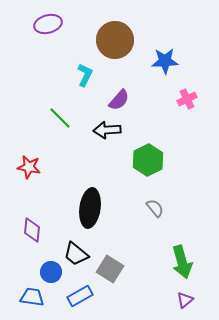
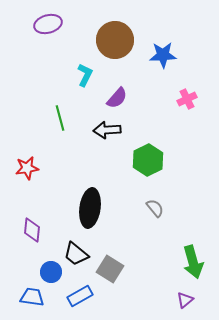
blue star: moved 2 px left, 6 px up
purple semicircle: moved 2 px left, 2 px up
green line: rotated 30 degrees clockwise
red star: moved 2 px left, 1 px down; rotated 20 degrees counterclockwise
green arrow: moved 11 px right
